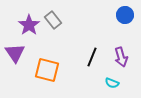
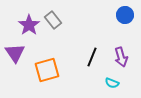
orange square: rotated 30 degrees counterclockwise
